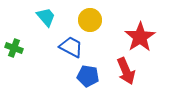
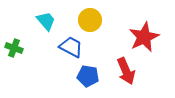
cyan trapezoid: moved 4 px down
red star: moved 4 px right; rotated 8 degrees clockwise
